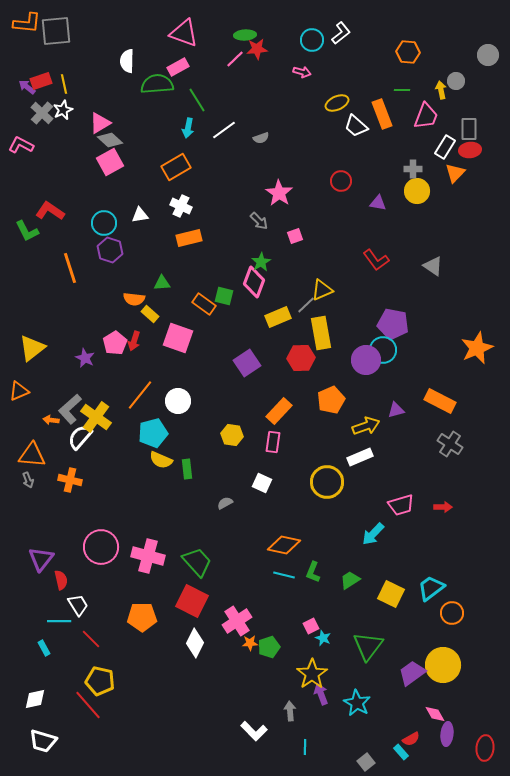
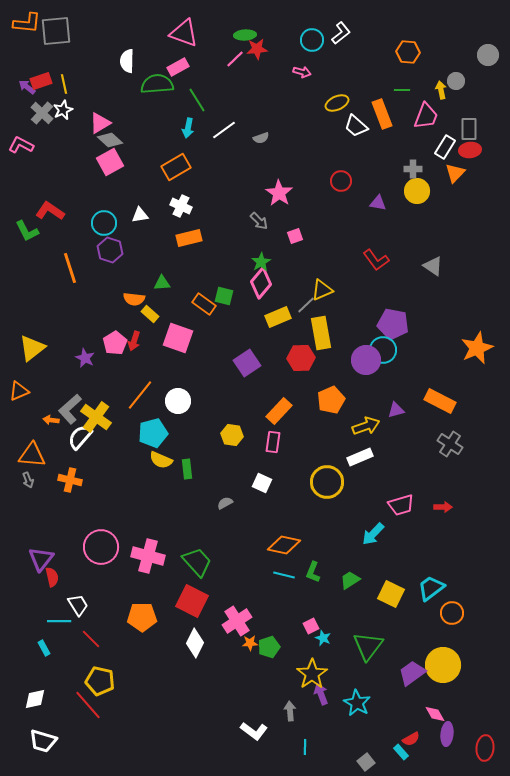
pink diamond at (254, 282): moved 7 px right, 1 px down; rotated 20 degrees clockwise
red semicircle at (61, 580): moved 9 px left, 3 px up
white L-shape at (254, 731): rotated 8 degrees counterclockwise
